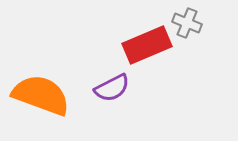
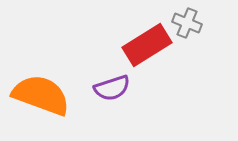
red rectangle: rotated 9 degrees counterclockwise
purple semicircle: rotated 9 degrees clockwise
